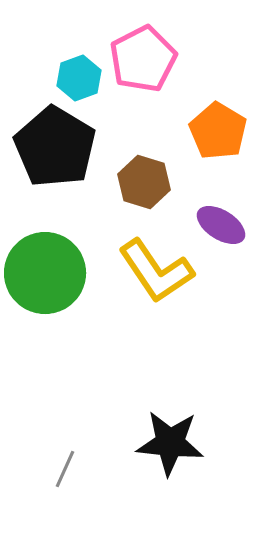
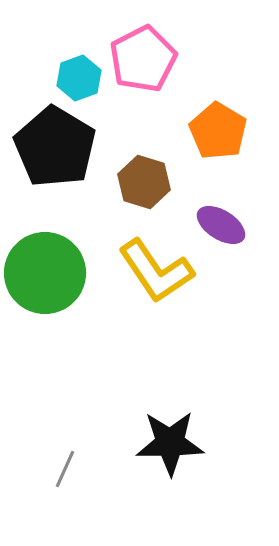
black star: rotated 6 degrees counterclockwise
